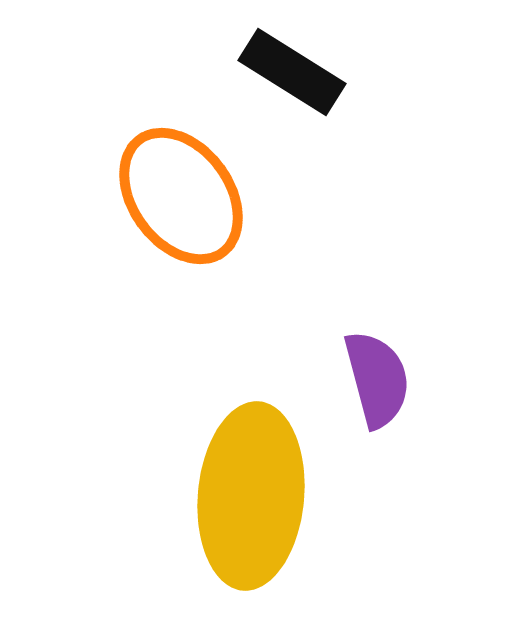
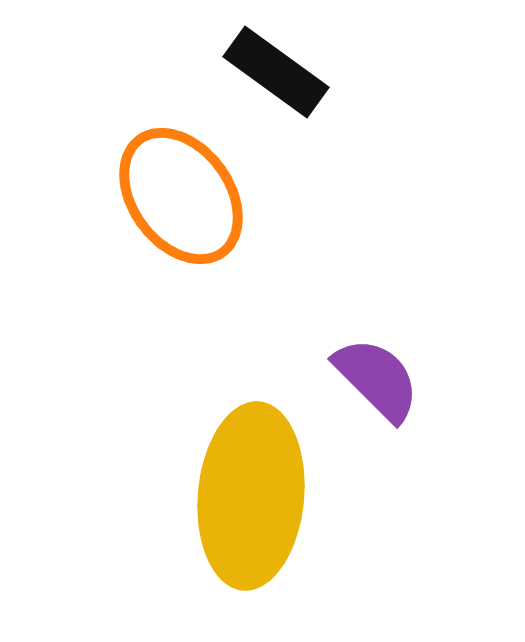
black rectangle: moved 16 px left; rotated 4 degrees clockwise
purple semicircle: rotated 30 degrees counterclockwise
